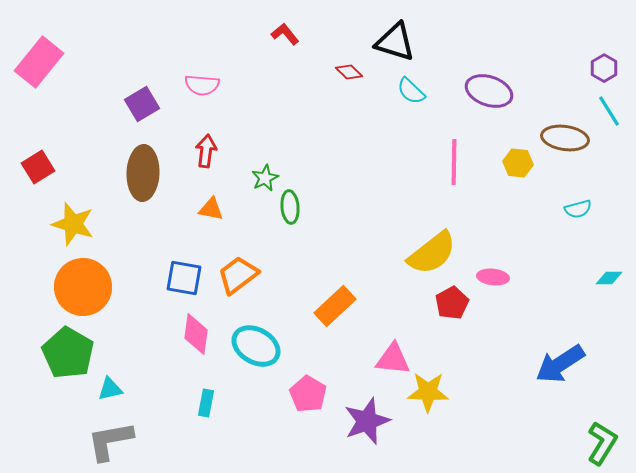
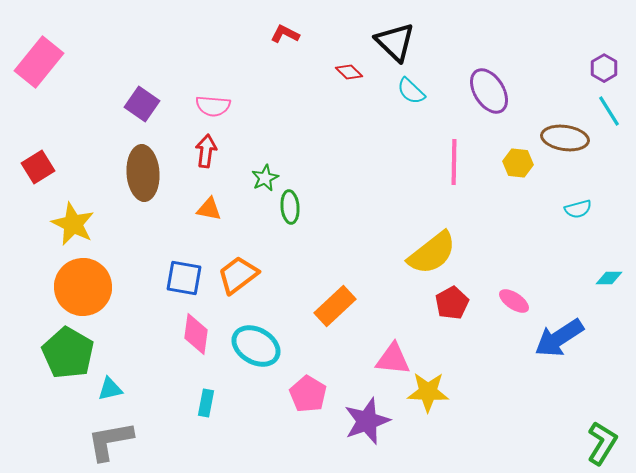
red L-shape at (285, 34): rotated 24 degrees counterclockwise
black triangle at (395, 42): rotated 27 degrees clockwise
pink semicircle at (202, 85): moved 11 px right, 21 px down
purple ellipse at (489, 91): rotated 39 degrees clockwise
purple square at (142, 104): rotated 24 degrees counterclockwise
brown ellipse at (143, 173): rotated 6 degrees counterclockwise
orange triangle at (211, 209): moved 2 px left
yellow star at (73, 224): rotated 9 degrees clockwise
pink ellipse at (493, 277): moved 21 px right, 24 px down; rotated 28 degrees clockwise
blue arrow at (560, 364): moved 1 px left, 26 px up
